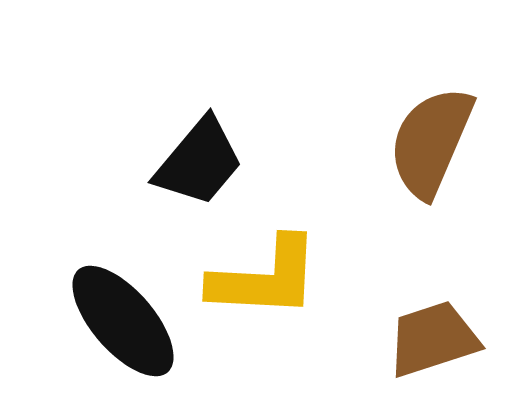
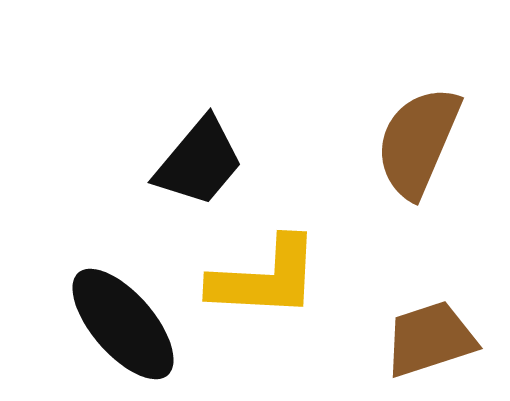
brown semicircle: moved 13 px left
black ellipse: moved 3 px down
brown trapezoid: moved 3 px left
